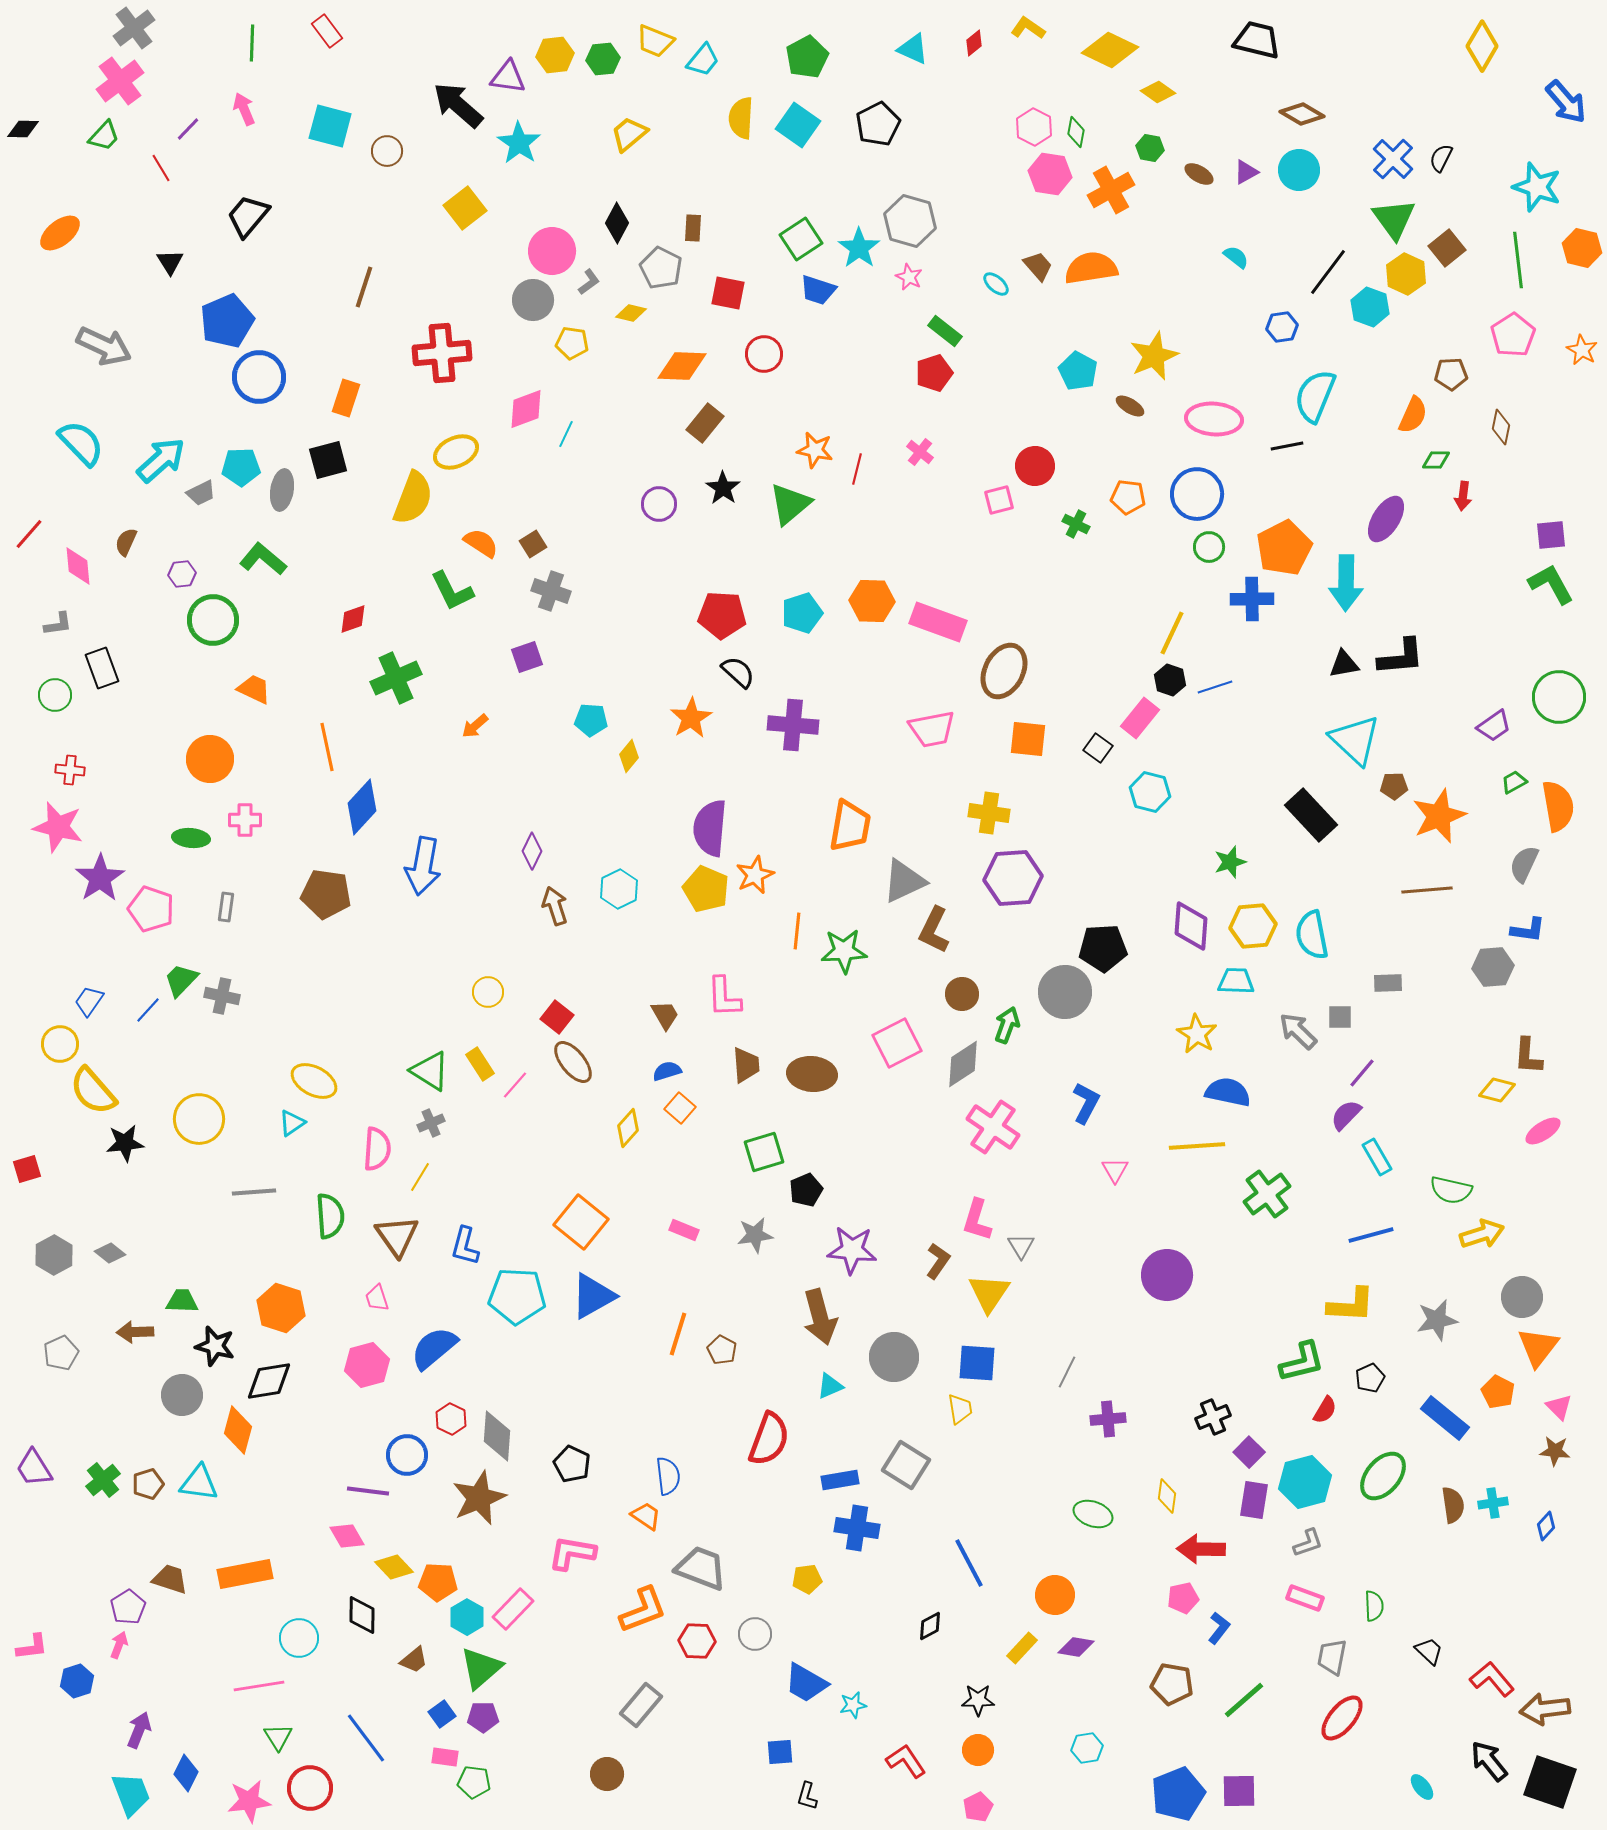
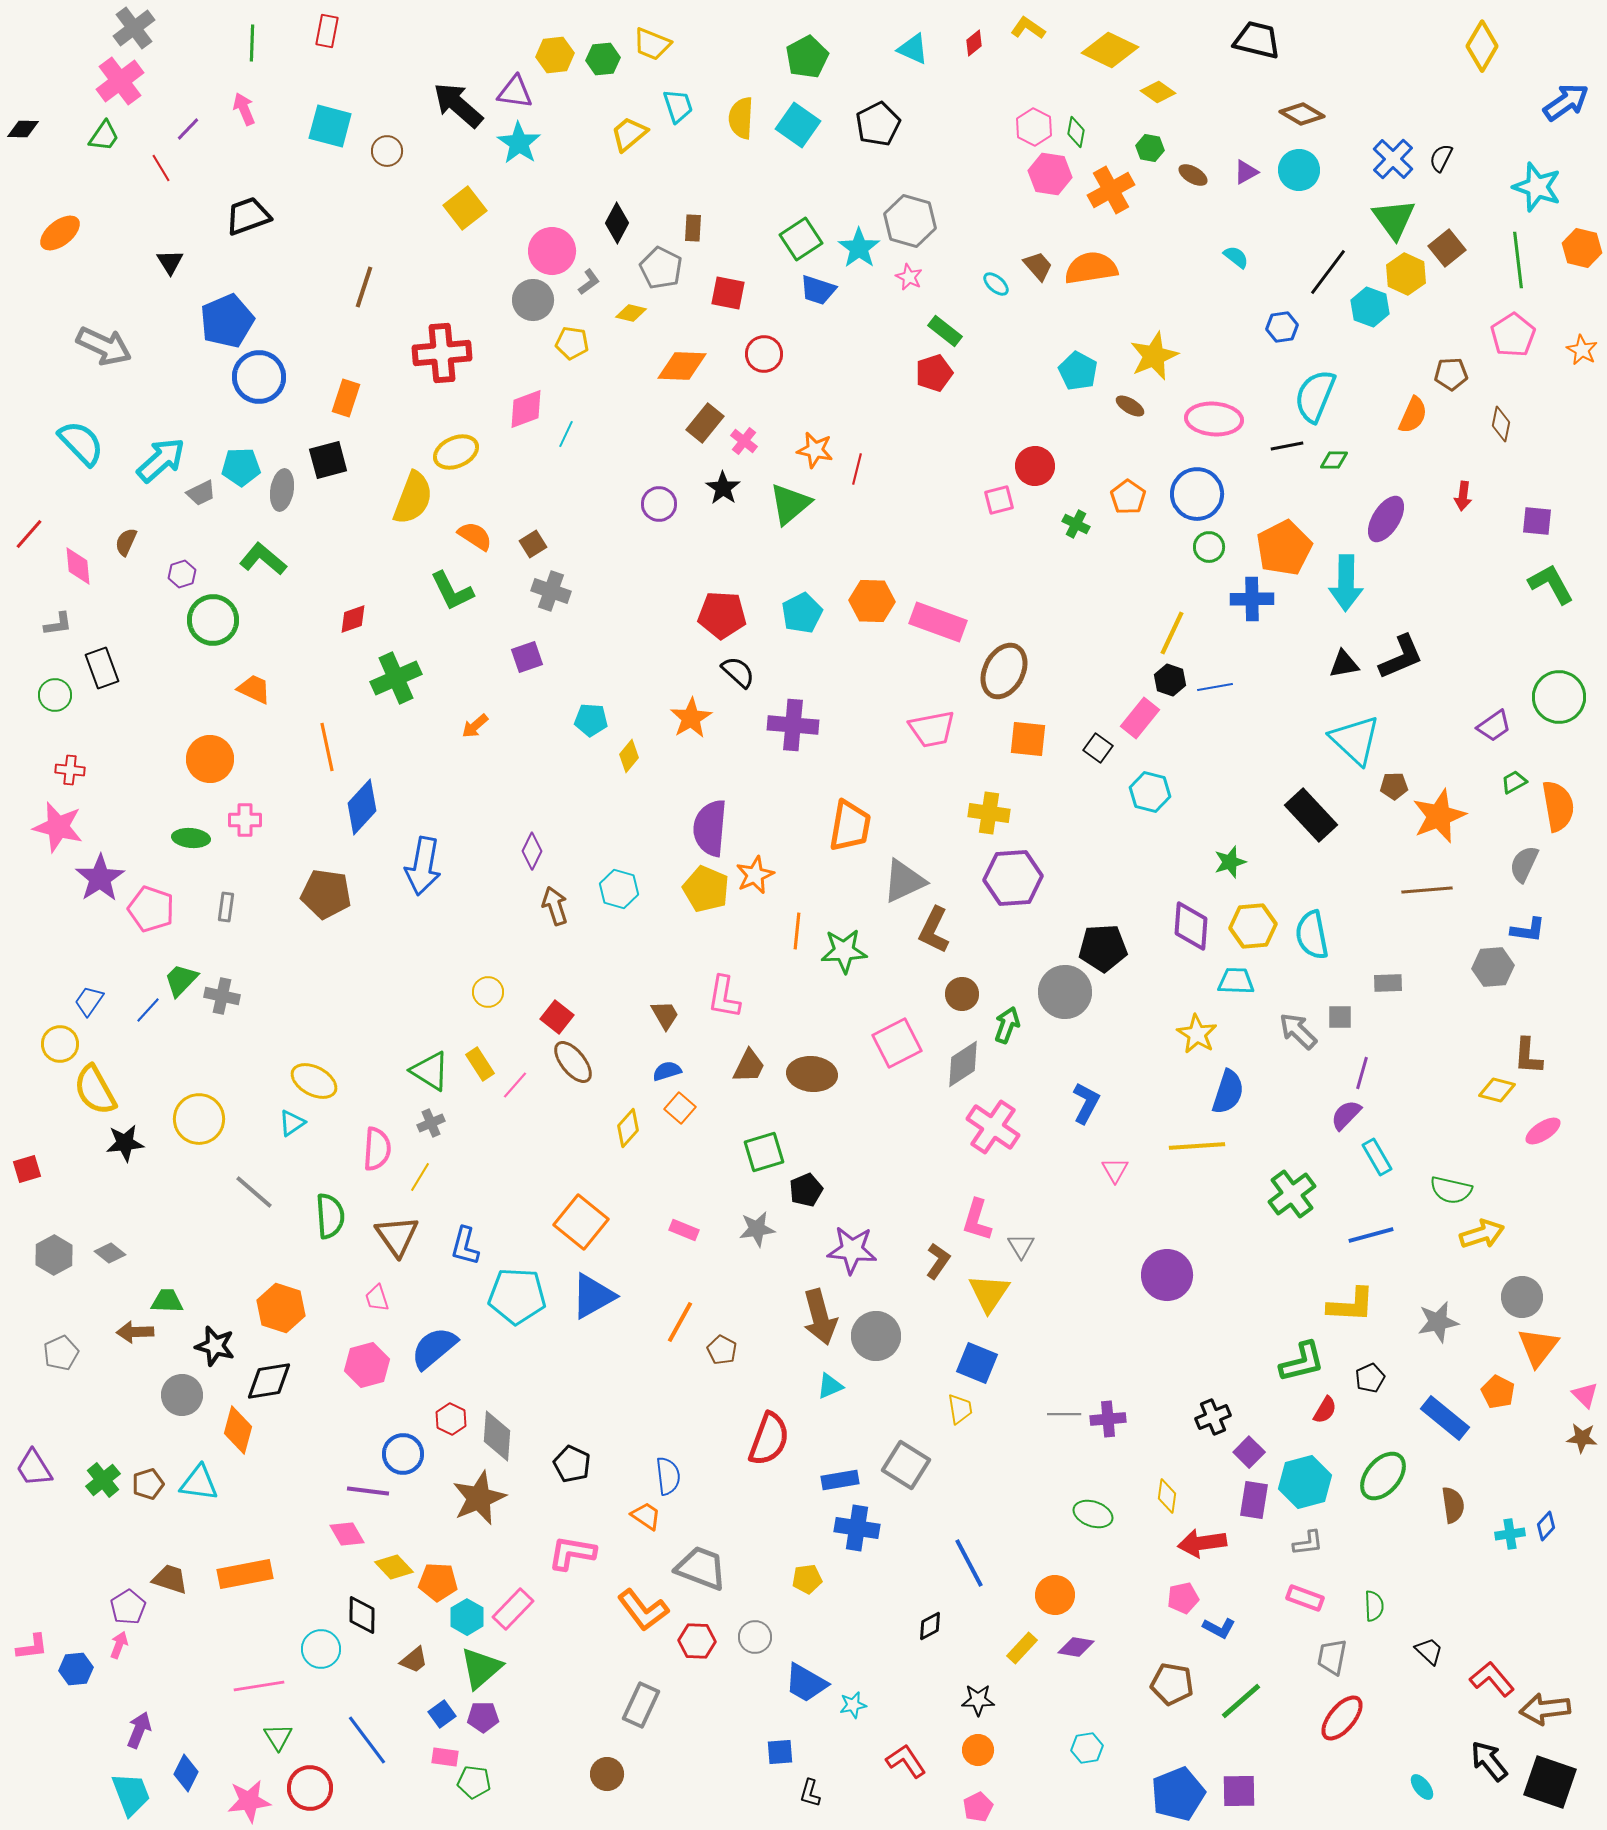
red rectangle at (327, 31): rotated 48 degrees clockwise
yellow trapezoid at (655, 41): moved 3 px left, 3 px down
cyan trapezoid at (703, 60): moved 25 px left, 46 px down; rotated 57 degrees counterclockwise
purple triangle at (508, 77): moved 7 px right, 15 px down
blue arrow at (1566, 102): rotated 84 degrees counterclockwise
green trapezoid at (104, 136): rotated 8 degrees counterclockwise
brown ellipse at (1199, 174): moved 6 px left, 1 px down
black trapezoid at (248, 216): rotated 30 degrees clockwise
brown diamond at (1501, 427): moved 3 px up
pink cross at (920, 452): moved 176 px left, 11 px up
green diamond at (1436, 460): moved 102 px left
orange pentagon at (1128, 497): rotated 28 degrees clockwise
purple square at (1551, 535): moved 14 px left, 14 px up; rotated 12 degrees clockwise
orange semicircle at (481, 543): moved 6 px left, 7 px up
purple hexagon at (182, 574): rotated 12 degrees counterclockwise
cyan pentagon at (802, 613): rotated 9 degrees counterclockwise
black L-shape at (1401, 657): rotated 18 degrees counterclockwise
blue line at (1215, 687): rotated 8 degrees clockwise
cyan hexagon at (619, 889): rotated 18 degrees counterclockwise
pink L-shape at (724, 997): rotated 12 degrees clockwise
brown trapezoid at (746, 1065): moved 3 px right, 1 px down; rotated 30 degrees clockwise
purple line at (1362, 1073): rotated 24 degrees counterclockwise
yellow semicircle at (93, 1091): moved 2 px right, 1 px up; rotated 12 degrees clockwise
blue semicircle at (1228, 1092): rotated 96 degrees clockwise
gray line at (254, 1192): rotated 45 degrees clockwise
green cross at (1267, 1194): moved 25 px right
gray star at (755, 1235): moved 2 px right, 6 px up
green trapezoid at (182, 1301): moved 15 px left
gray star at (1437, 1320): moved 1 px right, 2 px down
orange line at (678, 1334): moved 2 px right, 12 px up; rotated 12 degrees clockwise
gray circle at (894, 1357): moved 18 px left, 21 px up
blue square at (977, 1363): rotated 18 degrees clockwise
gray line at (1067, 1372): moved 3 px left, 42 px down; rotated 64 degrees clockwise
pink triangle at (1559, 1407): moved 26 px right, 12 px up
brown star at (1555, 1451): moved 27 px right, 13 px up
blue circle at (407, 1455): moved 4 px left, 1 px up
cyan cross at (1493, 1503): moved 17 px right, 31 px down
pink diamond at (347, 1536): moved 2 px up
gray L-shape at (1308, 1543): rotated 12 degrees clockwise
red arrow at (1201, 1549): moved 1 px right, 6 px up; rotated 9 degrees counterclockwise
orange L-shape at (643, 1610): rotated 74 degrees clockwise
blue L-shape at (1219, 1628): rotated 80 degrees clockwise
gray circle at (755, 1634): moved 3 px down
cyan circle at (299, 1638): moved 22 px right, 11 px down
blue hexagon at (77, 1681): moved 1 px left, 12 px up; rotated 12 degrees clockwise
green line at (1244, 1700): moved 3 px left, 1 px down
gray rectangle at (641, 1705): rotated 15 degrees counterclockwise
blue line at (366, 1738): moved 1 px right, 2 px down
black L-shape at (807, 1796): moved 3 px right, 3 px up
